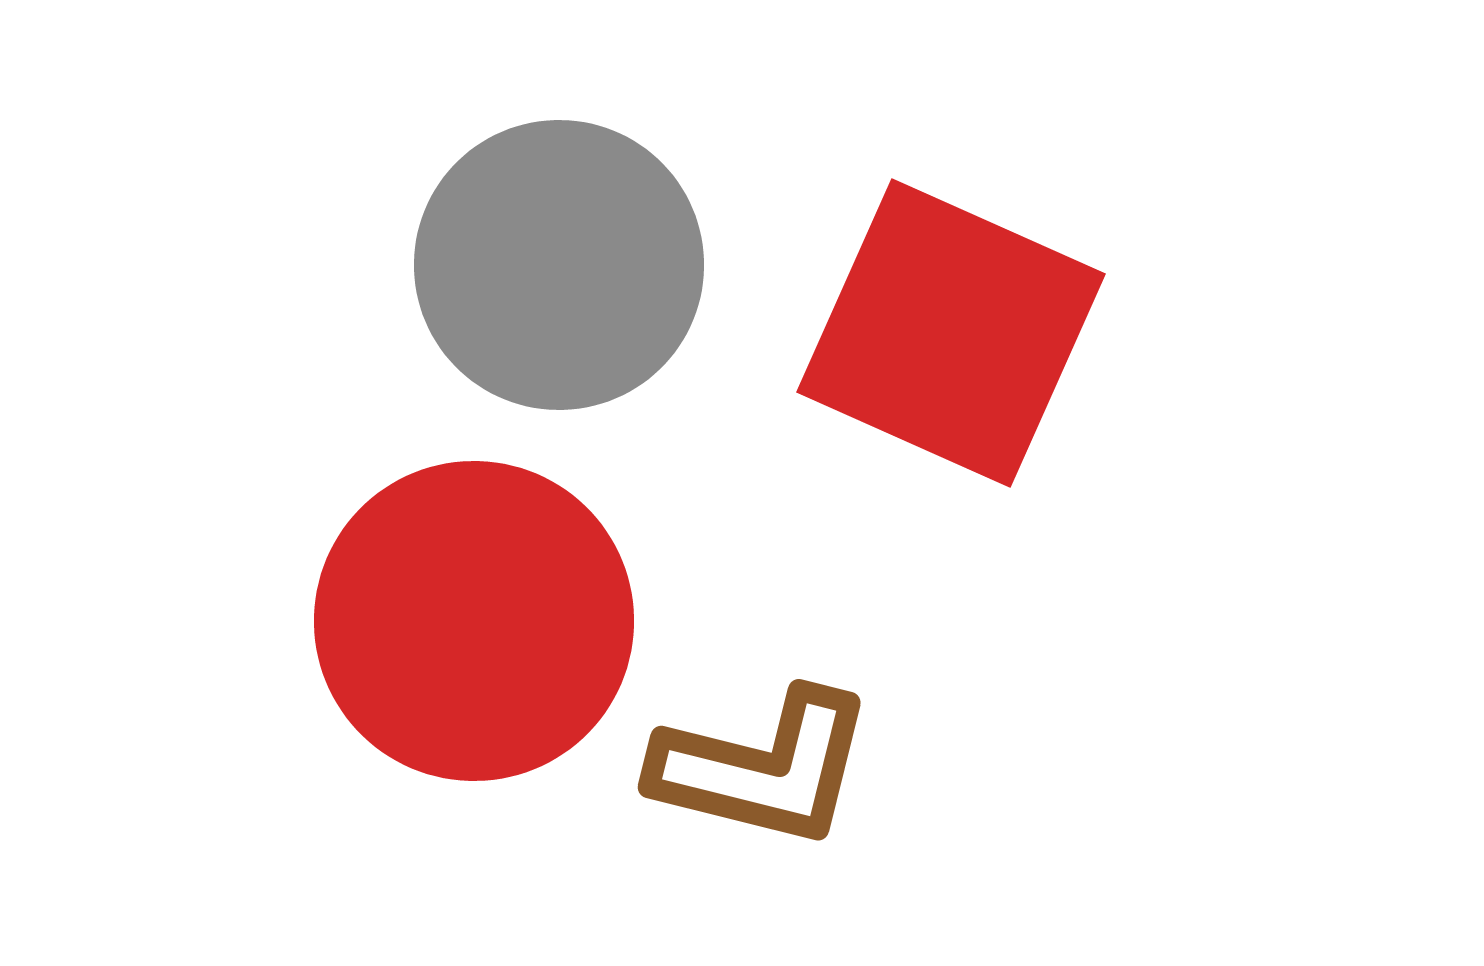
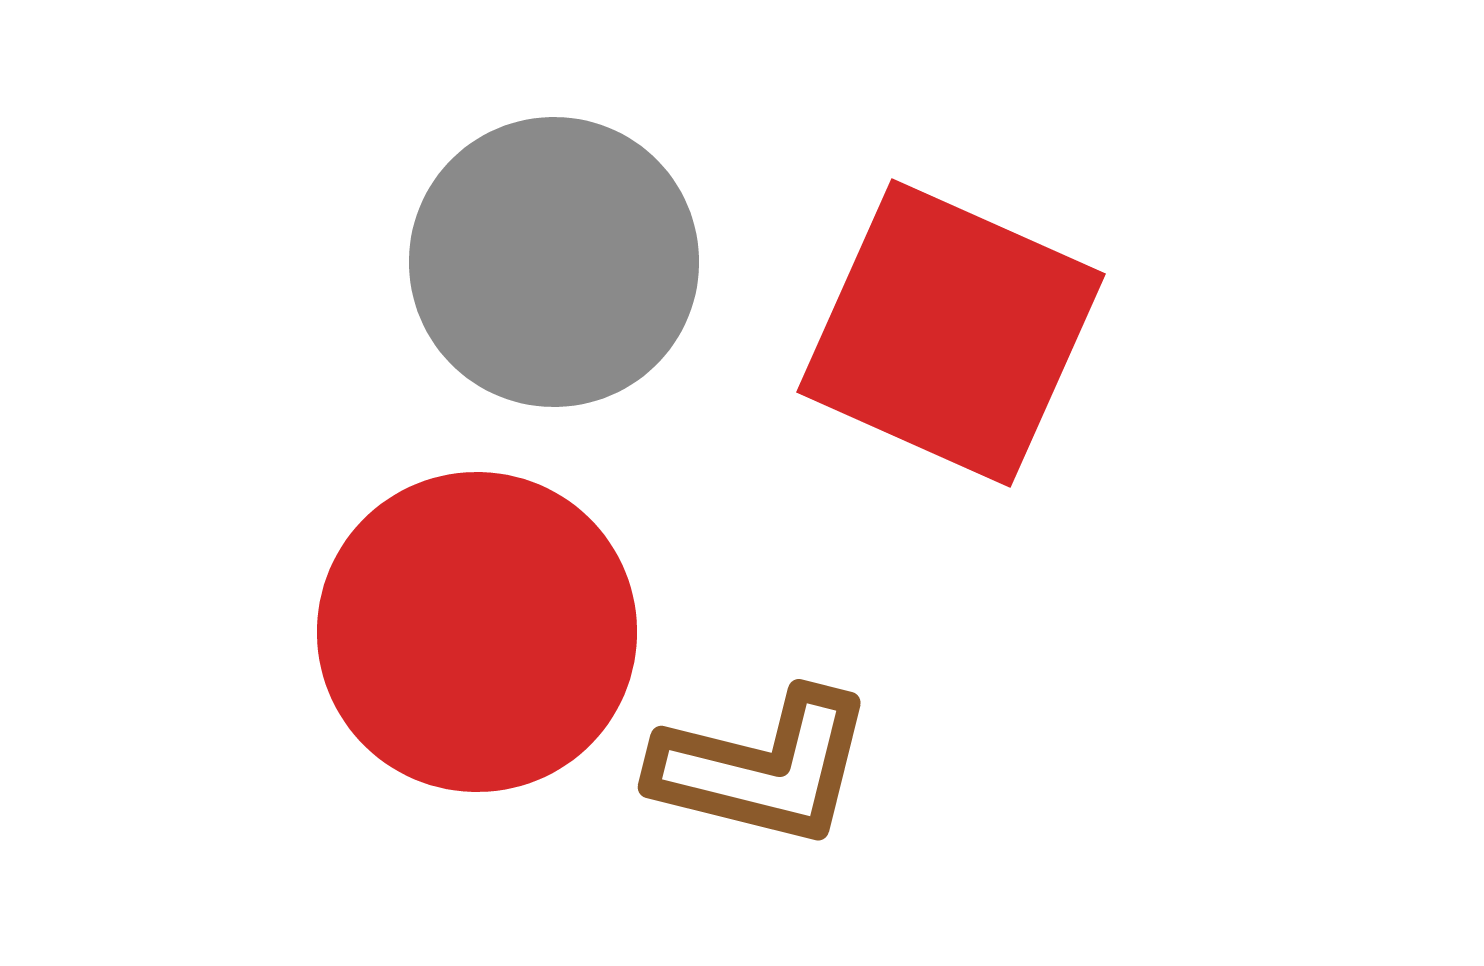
gray circle: moved 5 px left, 3 px up
red circle: moved 3 px right, 11 px down
